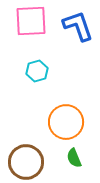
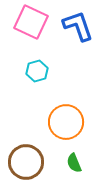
pink square: moved 1 px down; rotated 28 degrees clockwise
green semicircle: moved 5 px down
